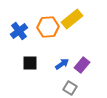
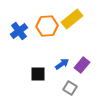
orange hexagon: moved 1 px left, 1 px up
black square: moved 8 px right, 11 px down
